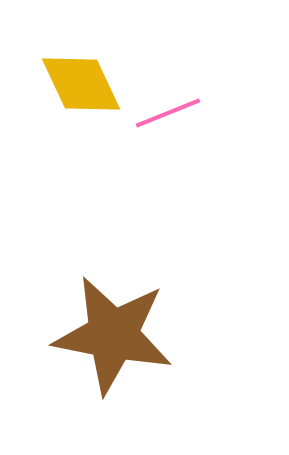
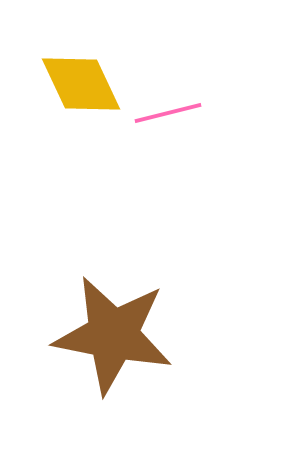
pink line: rotated 8 degrees clockwise
